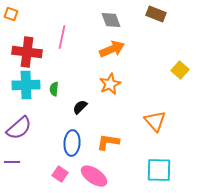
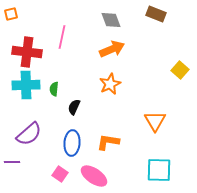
orange square: rotated 32 degrees counterclockwise
black semicircle: moved 6 px left; rotated 21 degrees counterclockwise
orange triangle: rotated 10 degrees clockwise
purple semicircle: moved 10 px right, 6 px down
